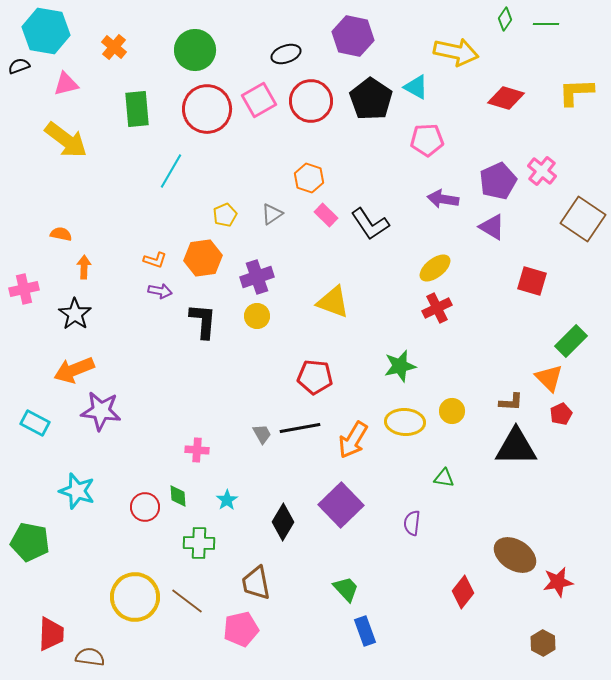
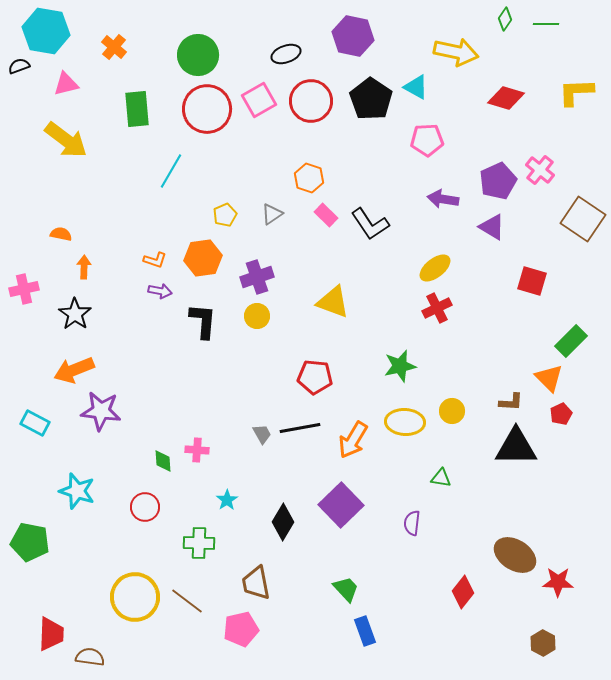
green circle at (195, 50): moved 3 px right, 5 px down
pink cross at (542, 171): moved 2 px left, 1 px up
green triangle at (444, 478): moved 3 px left
green diamond at (178, 496): moved 15 px left, 35 px up
red star at (558, 582): rotated 12 degrees clockwise
